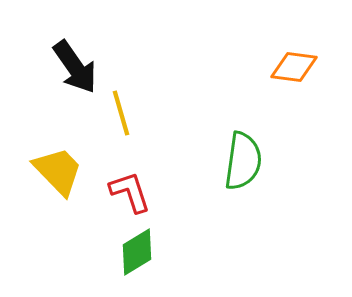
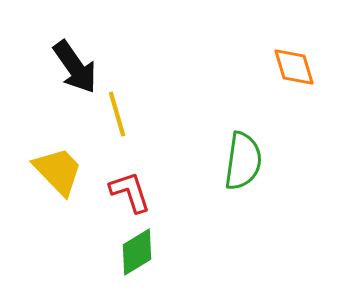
orange diamond: rotated 66 degrees clockwise
yellow line: moved 4 px left, 1 px down
